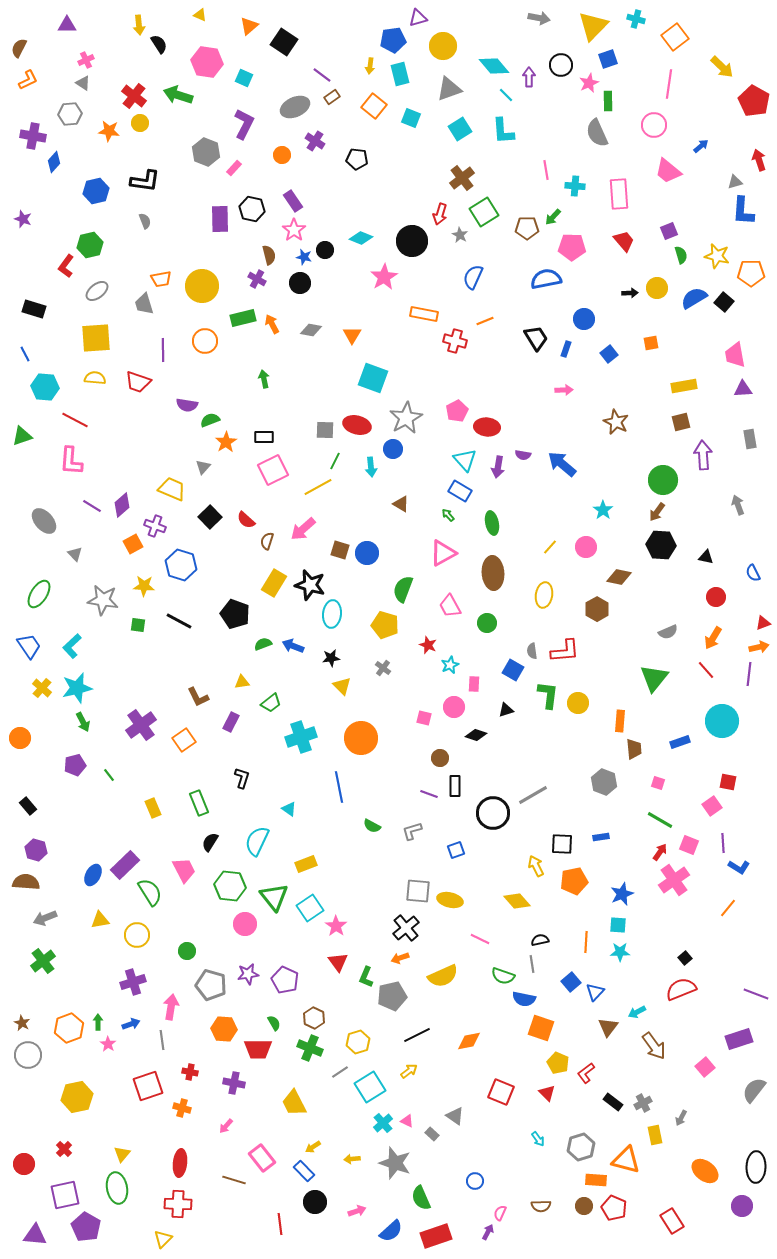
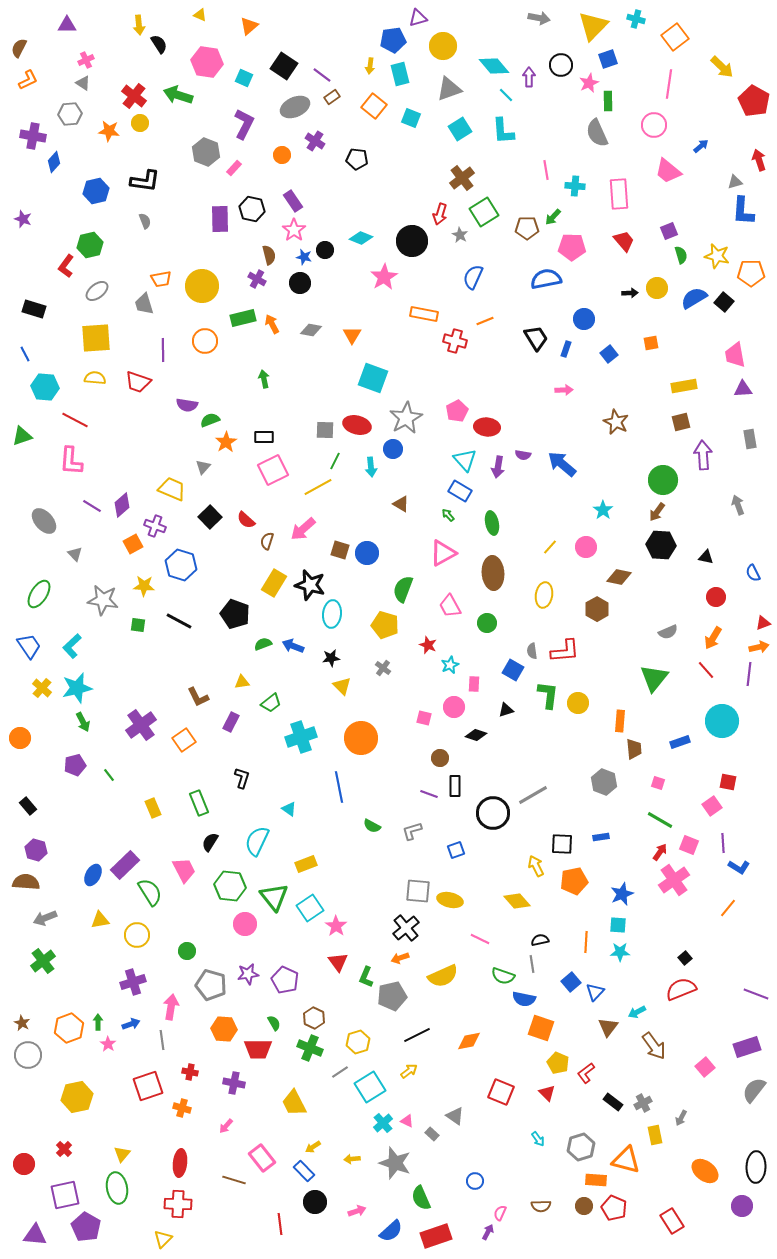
black square at (284, 42): moved 24 px down
purple rectangle at (739, 1039): moved 8 px right, 8 px down
